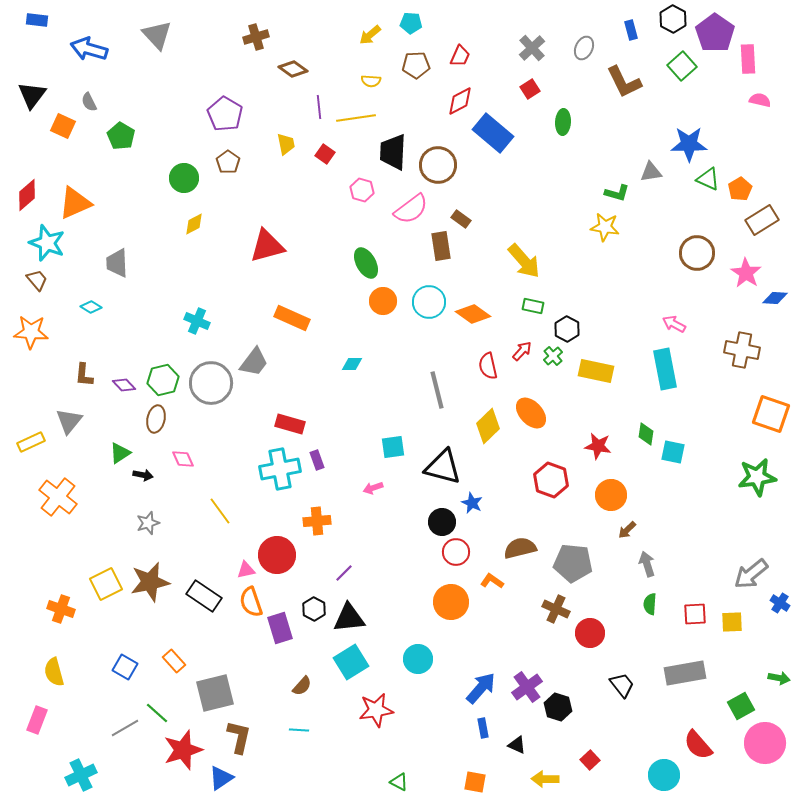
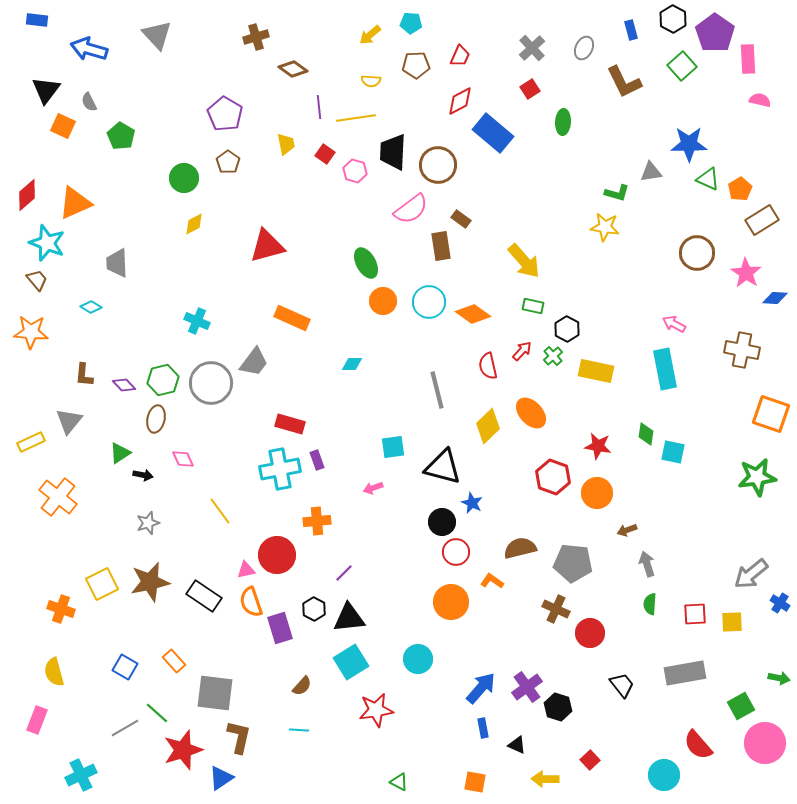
black triangle at (32, 95): moved 14 px right, 5 px up
pink hexagon at (362, 190): moved 7 px left, 19 px up
red hexagon at (551, 480): moved 2 px right, 3 px up
orange circle at (611, 495): moved 14 px left, 2 px up
brown arrow at (627, 530): rotated 24 degrees clockwise
yellow square at (106, 584): moved 4 px left
gray square at (215, 693): rotated 21 degrees clockwise
